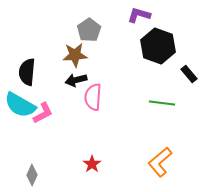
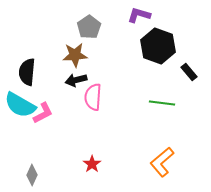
gray pentagon: moved 3 px up
black rectangle: moved 2 px up
orange L-shape: moved 2 px right
